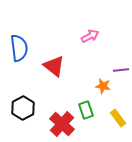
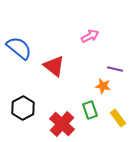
blue semicircle: rotated 44 degrees counterclockwise
purple line: moved 6 px left, 1 px up; rotated 21 degrees clockwise
green rectangle: moved 4 px right
